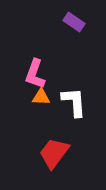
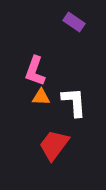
pink L-shape: moved 3 px up
red trapezoid: moved 8 px up
